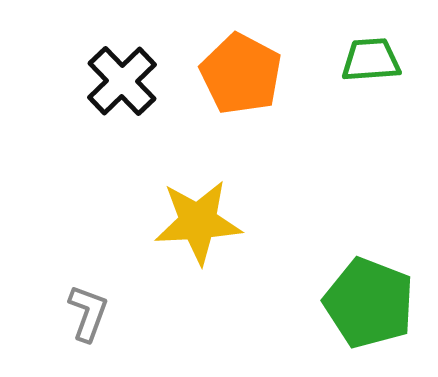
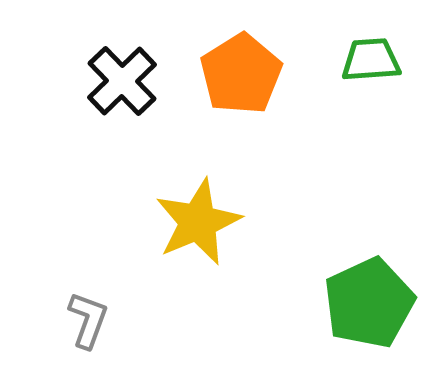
orange pentagon: rotated 12 degrees clockwise
yellow star: rotated 20 degrees counterclockwise
green pentagon: rotated 26 degrees clockwise
gray L-shape: moved 7 px down
